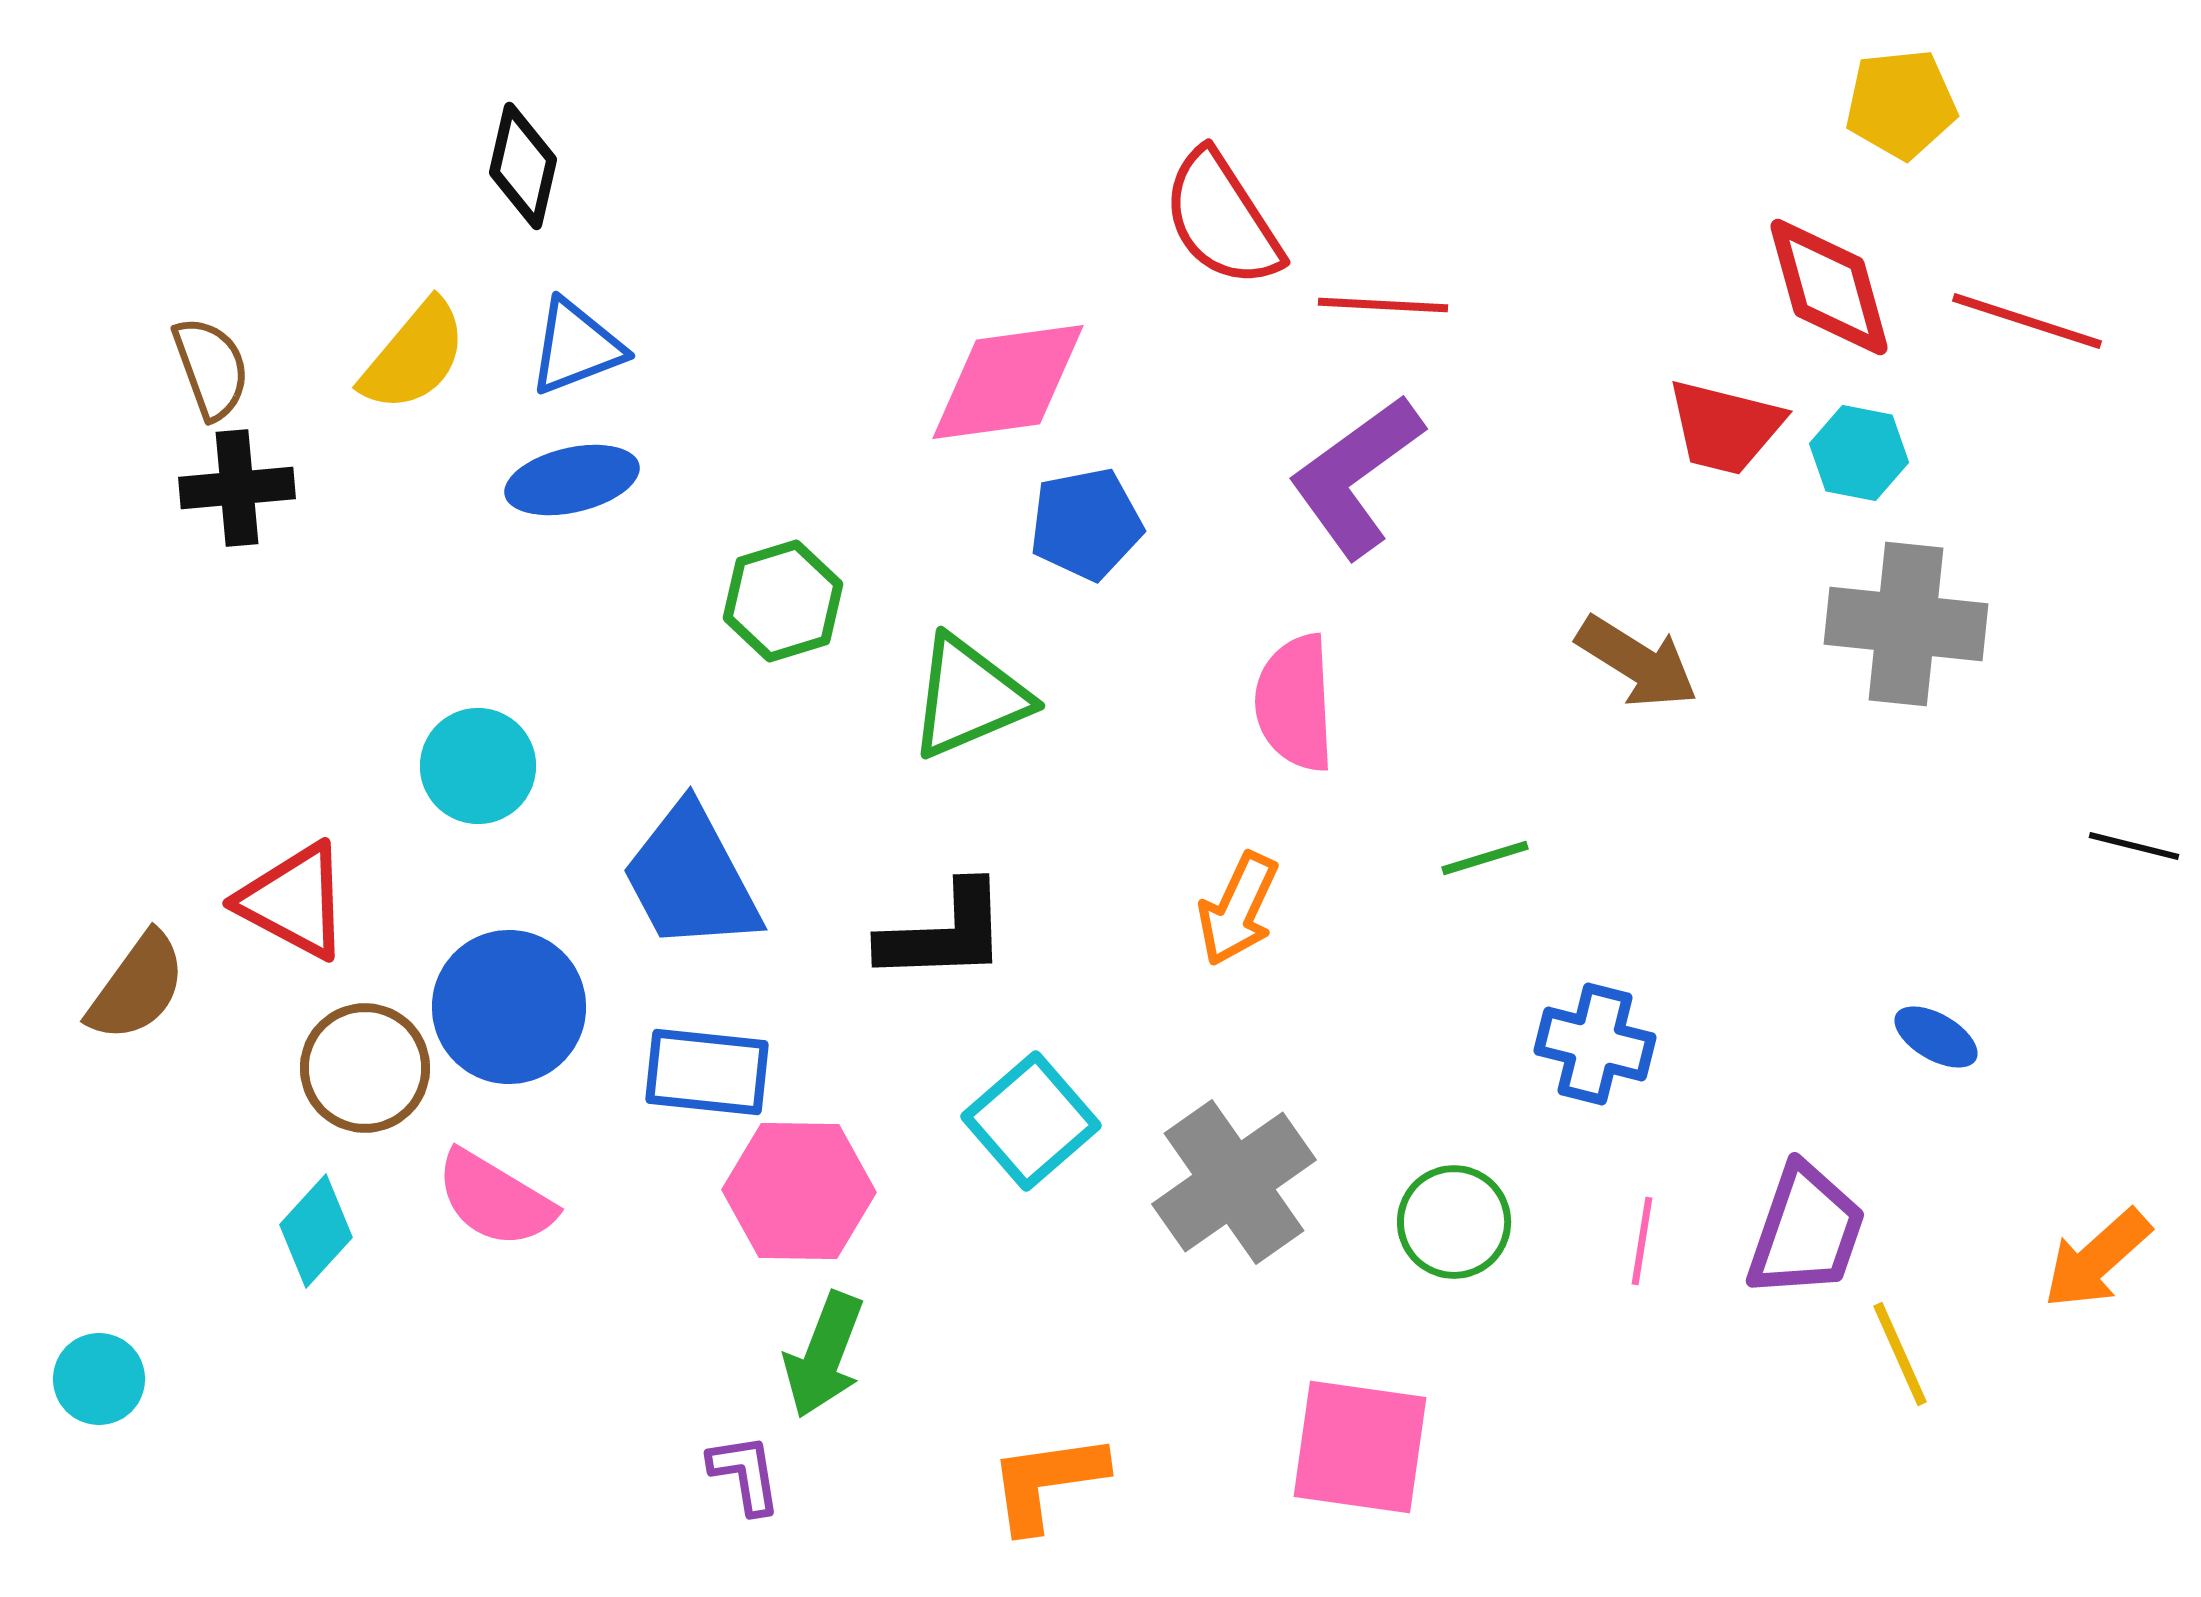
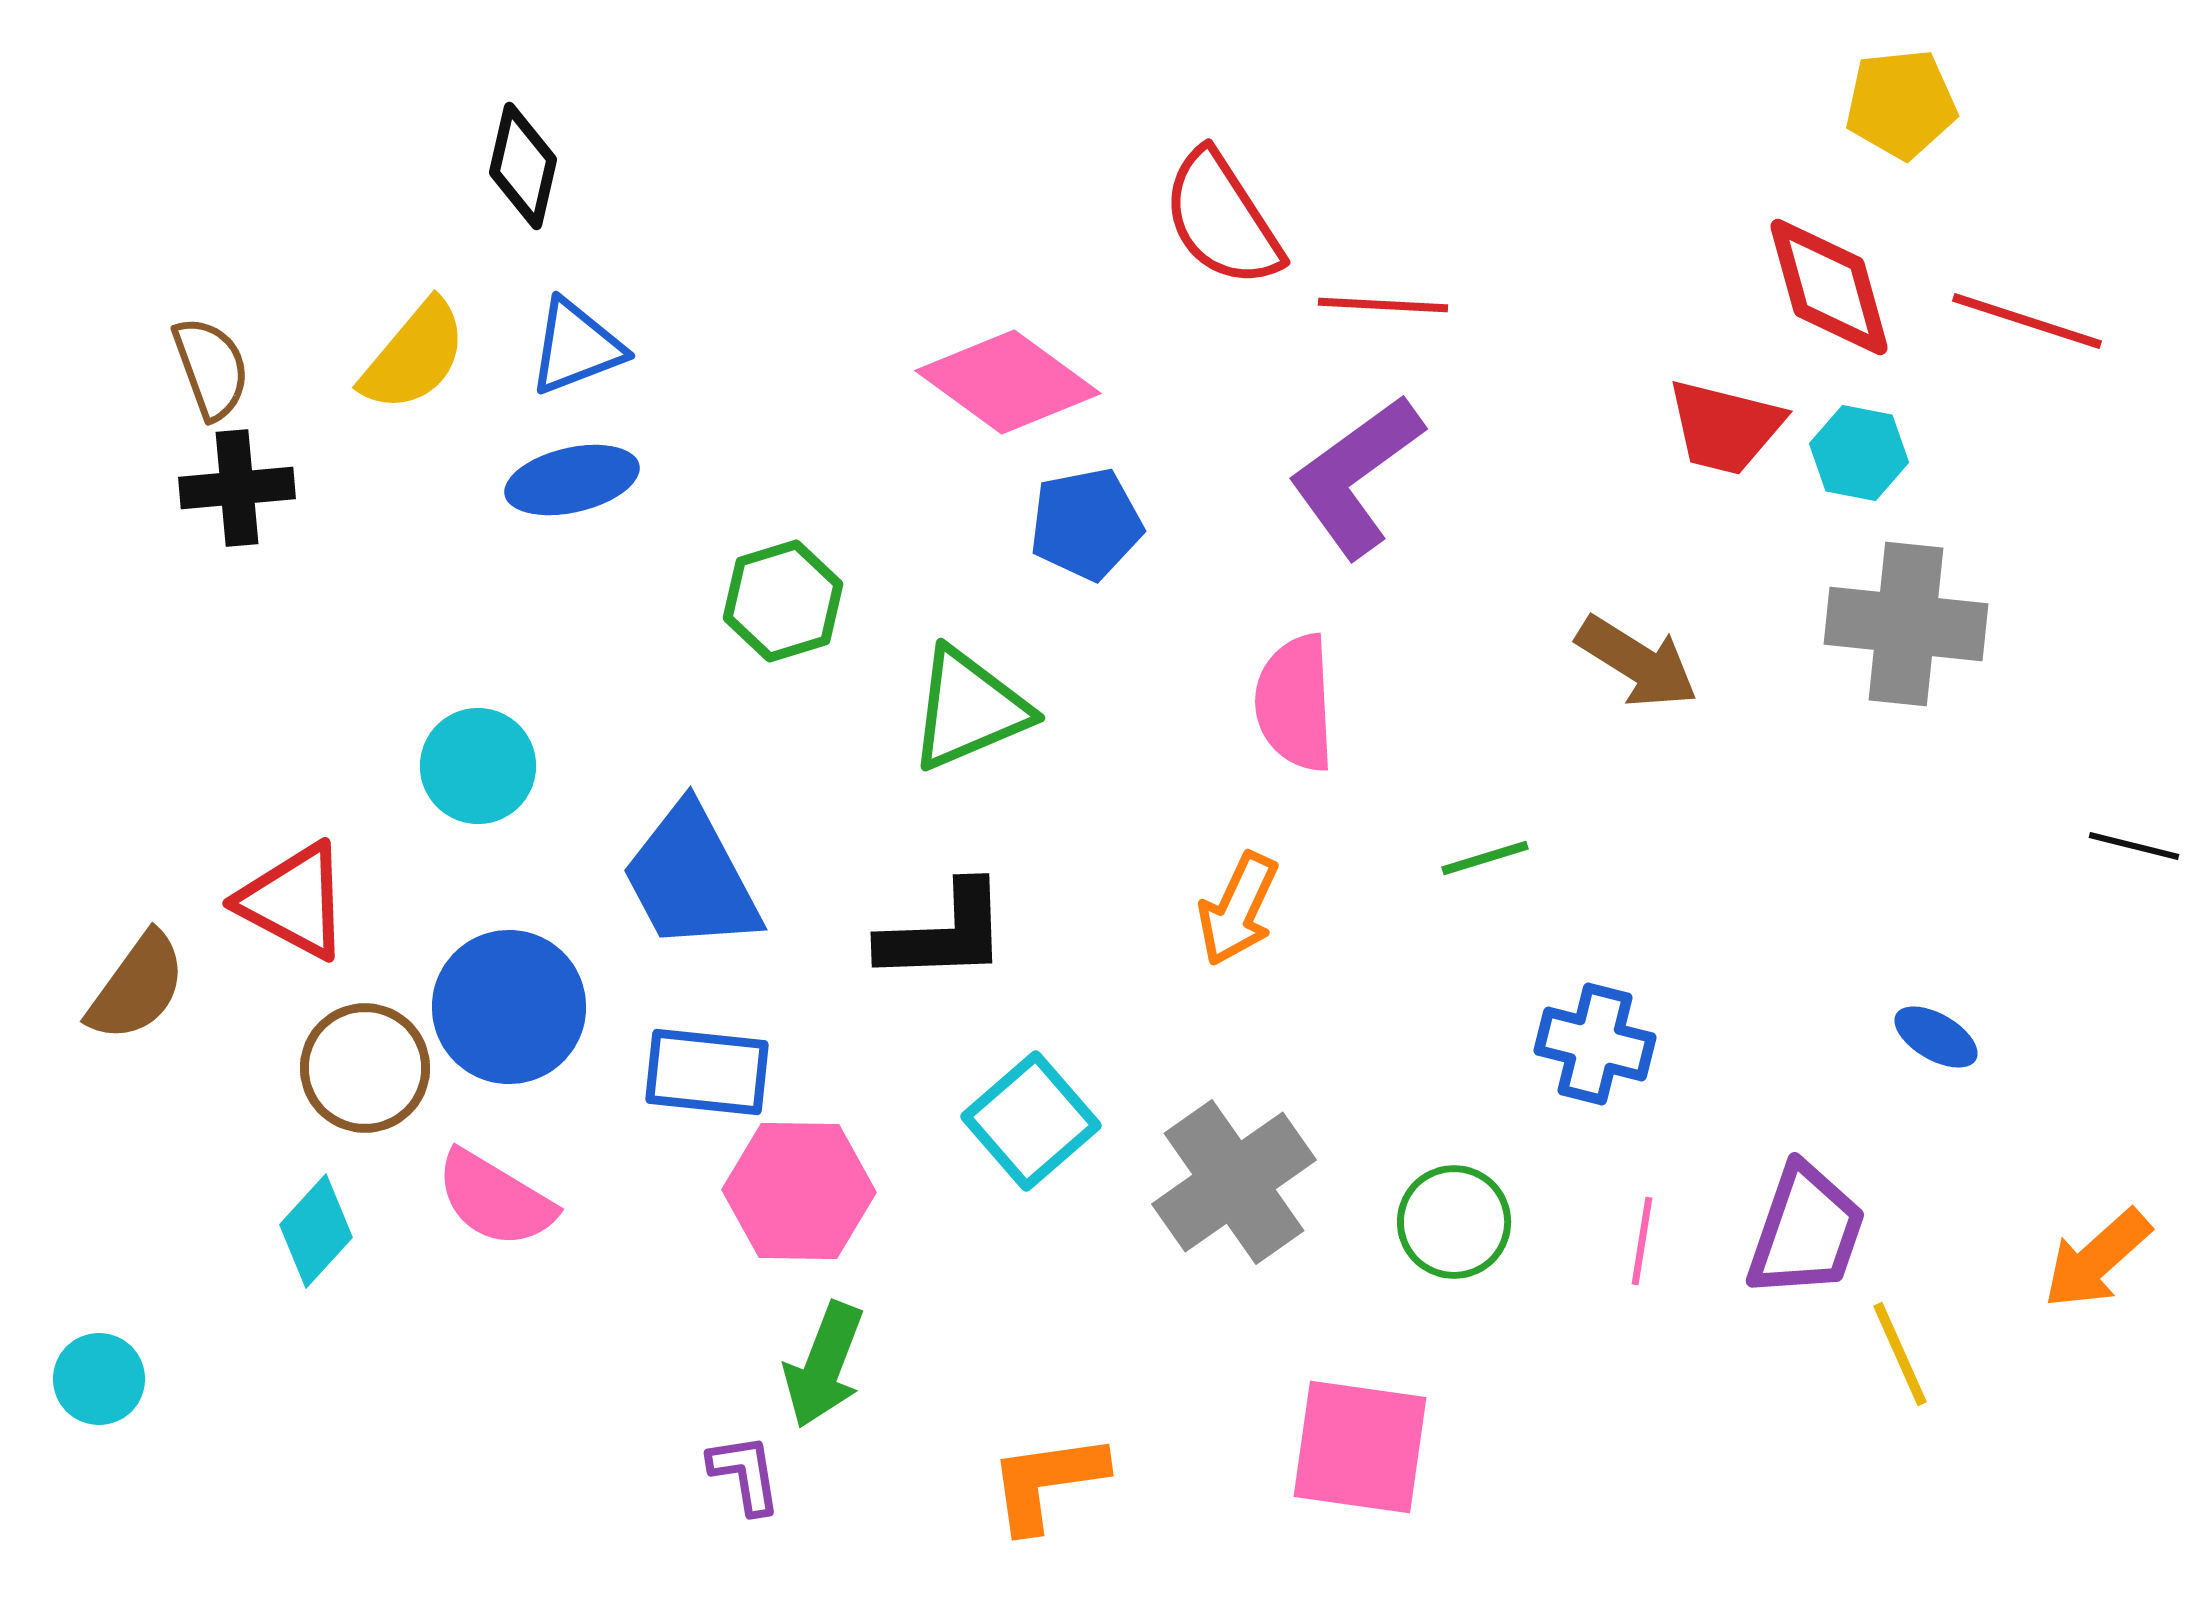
pink diamond at (1008, 382): rotated 44 degrees clockwise
green triangle at (969, 697): moved 12 px down
green arrow at (824, 1355): moved 10 px down
